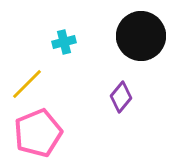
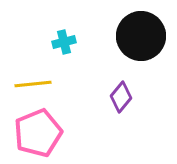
yellow line: moved 6 px right; rotated 39 degrees clockwise
